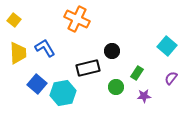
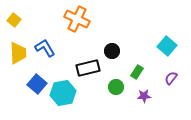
green rectangle: moved 1 px up
